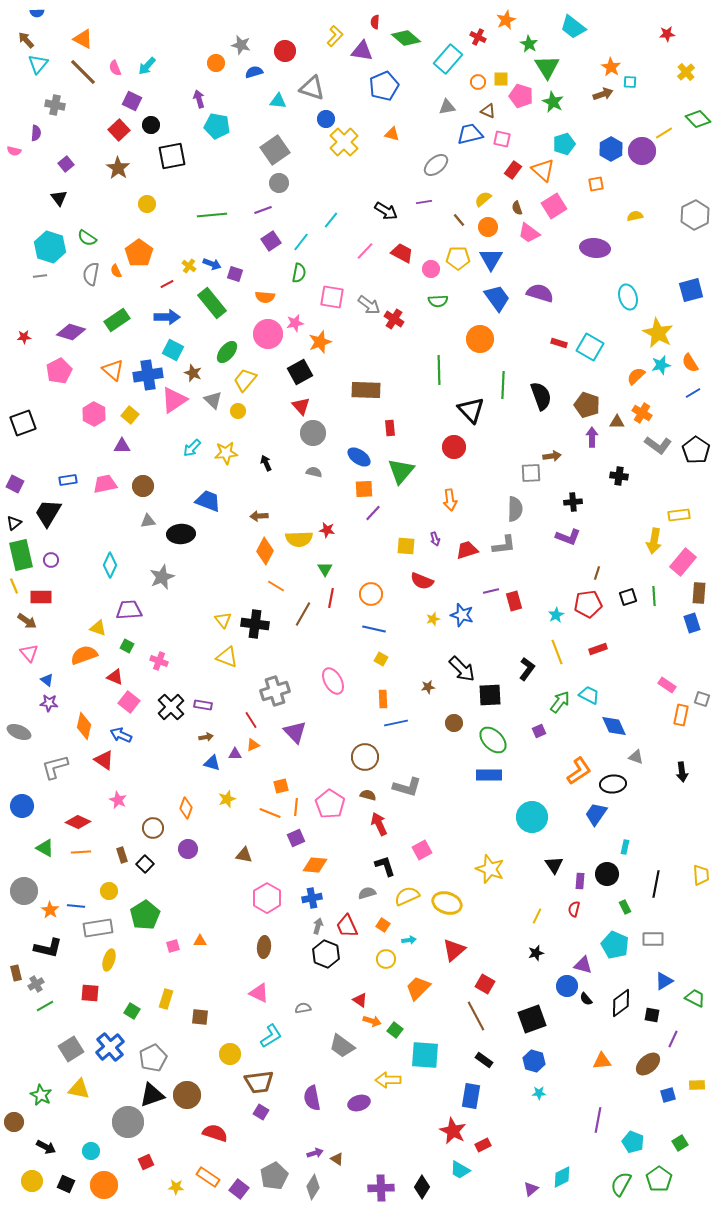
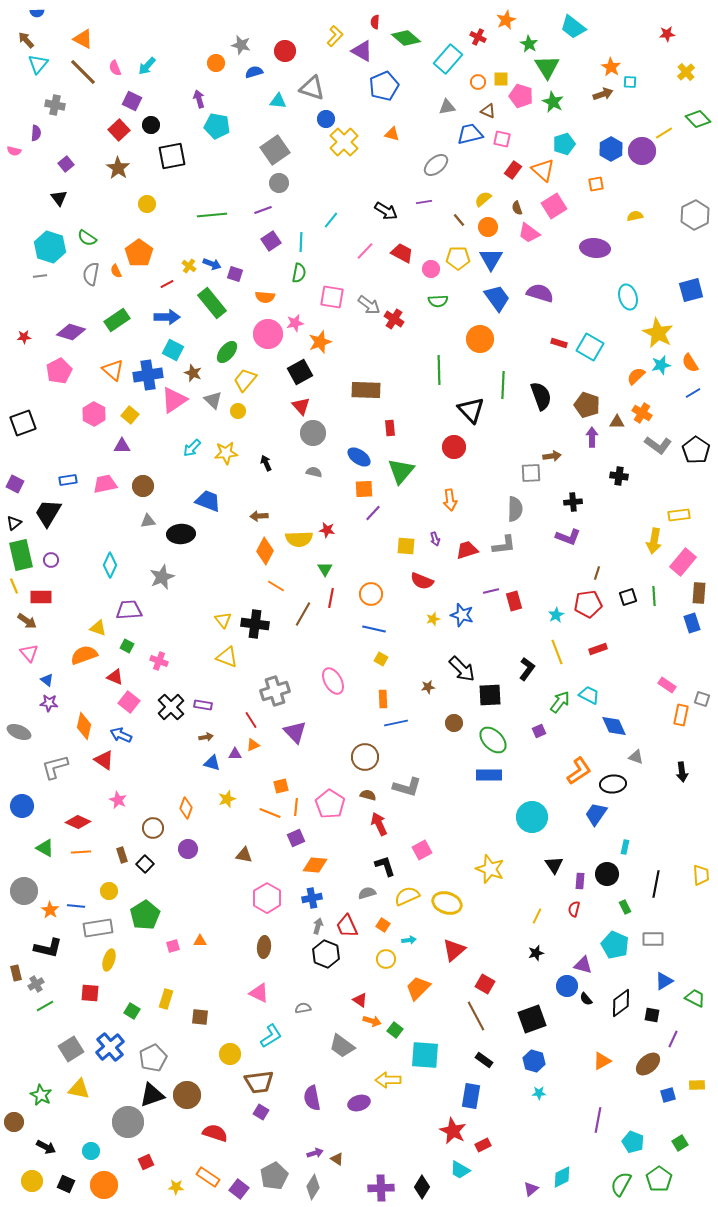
purple triangle at (362, 51): rotated 20 degrees clockwise
cyan line at (301, 242): rotated 36 degrees counterclockwise
orange triangle at (602, 1061): rotated 24 degrees counterclockwise
